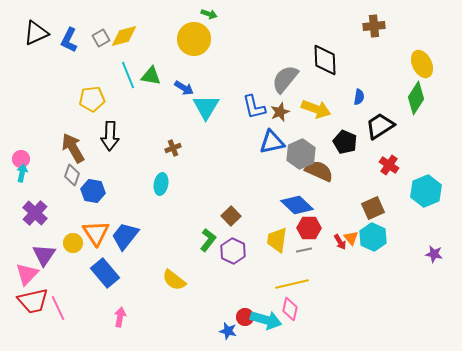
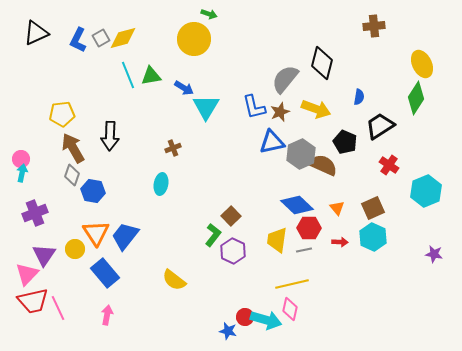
yellow diamond at (124, 36): moved 1 px left, 2 px down
blue L-shape at (69, 40): moved 9 px right
black diamond at (325, 60): moved 3 px left, 3 px down; rotated 16 degrees clockwise
green triangle at (151, 76): rotated 20 degrees counterclockwise
yellow pentagon at (92, 99): moved 30 px left, 15 px down
brown semicircle at (319, 171): moved 4 px right, 6 px up
purple cross at (35, 213): rotated 25 degrees clockwise
orange triangle at (351, 238): moved 14 px left, 30 px up
green L-shape at (208, 240): moved 5 px right, 5 px up
red arrow at (340, 242): rotated 56 degrees counterclockwise
yellow circle at (73, 243): moved 2 px right, 6 px down
pink arrow at (120, 317): moved 13 px left, 2 px up
